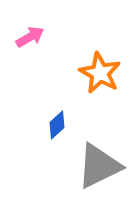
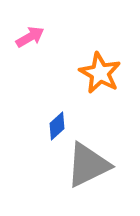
blue diamond: moved 1 px down
gray triangle: moved 11 px left, 1 px up
